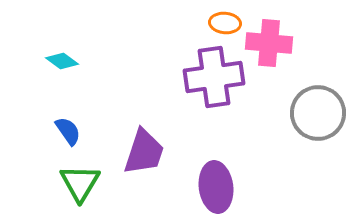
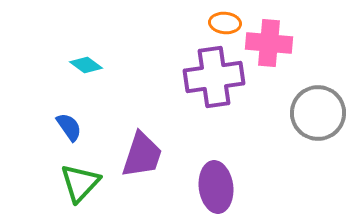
cyan diamond: moved 24 px right, 4 px down
blue semicircle: moved 1 px right, 4 px up
purple trapezoid: moved 2 px left, 3 px down
green triangle: rotated 12 degrees clockwise
